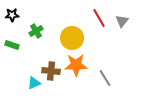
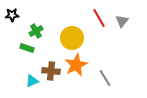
green rectangle: moved 15 px right, 3 px down
orange star: rotated 25 degrees counterclockwise
cyan triangle: moved 2 px left, 2 px up
